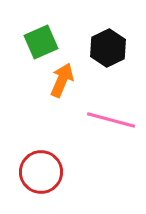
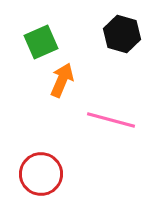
black hexagon: moved 14 px right, 14 px up; rotated 18 degrees counterclockwise
red circle: moved 2 px down
